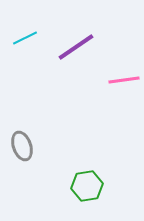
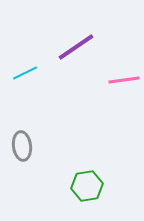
cyan line: moved 35 px down
gray ellipse: rotated 12 degrees clockwise
